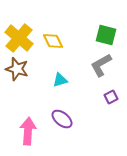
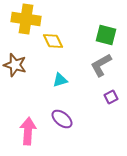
yellow cross: moved 7 px right, 19 px up; rotated 32 degrees counterclockwise
brown star: moved 2 px left, 4 px up
